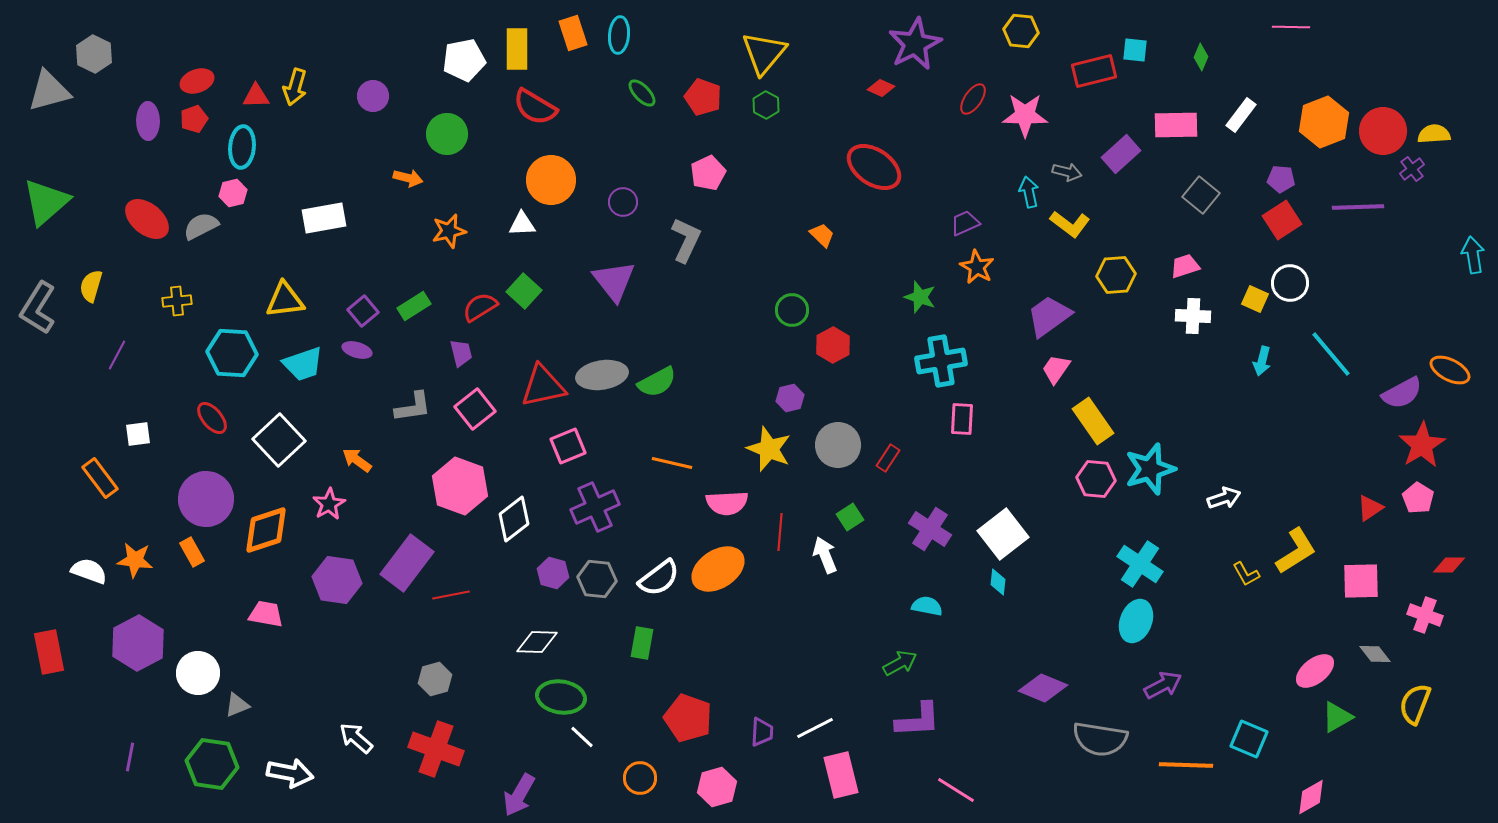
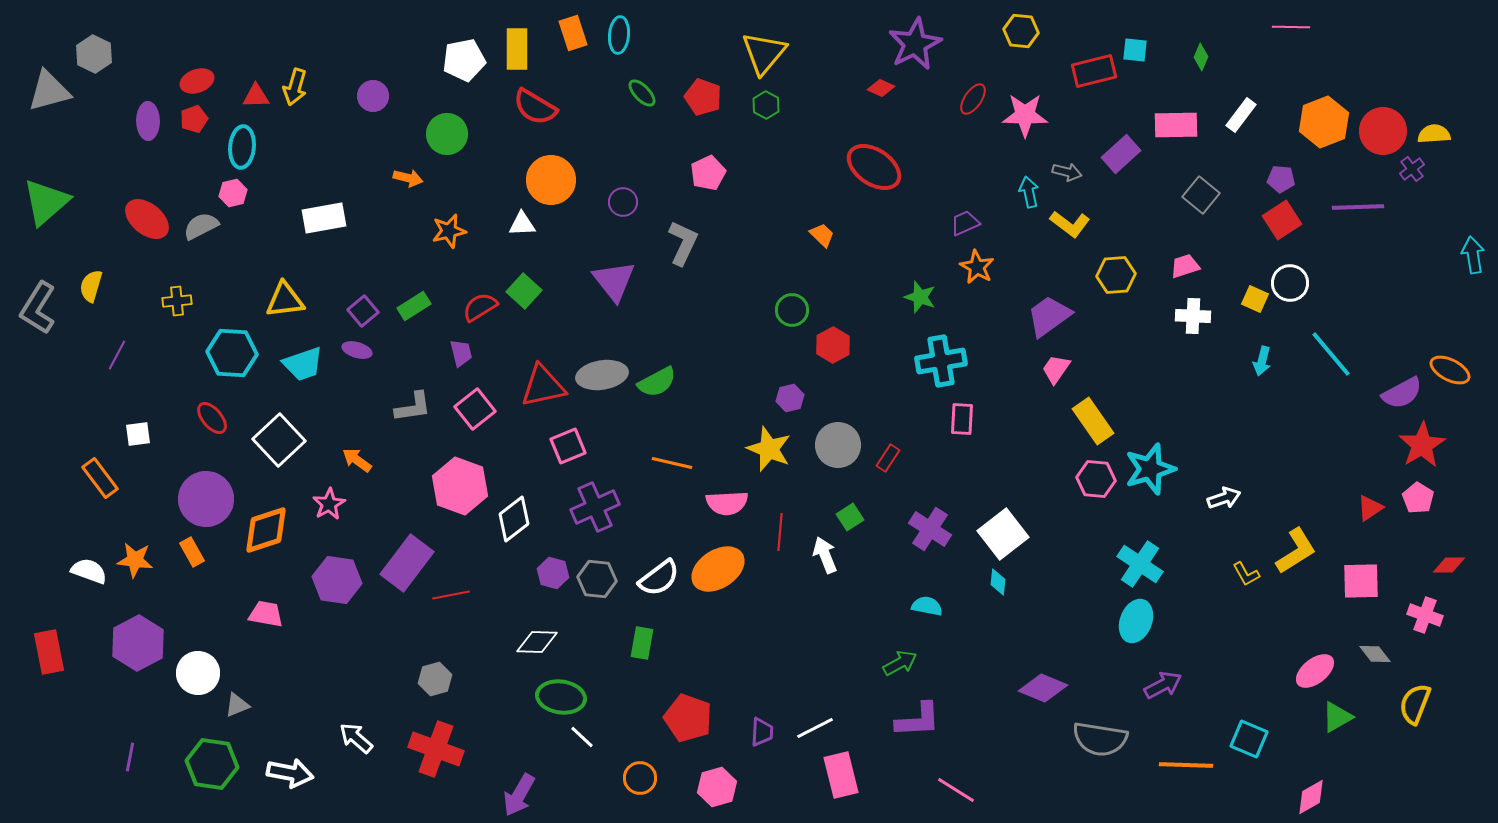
gray L-shape at (686, 240): moved 3 px left, 3 px down
